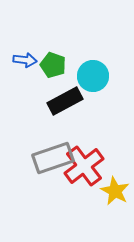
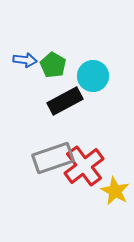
green pentagon: rotated 10 degrees clockwise
